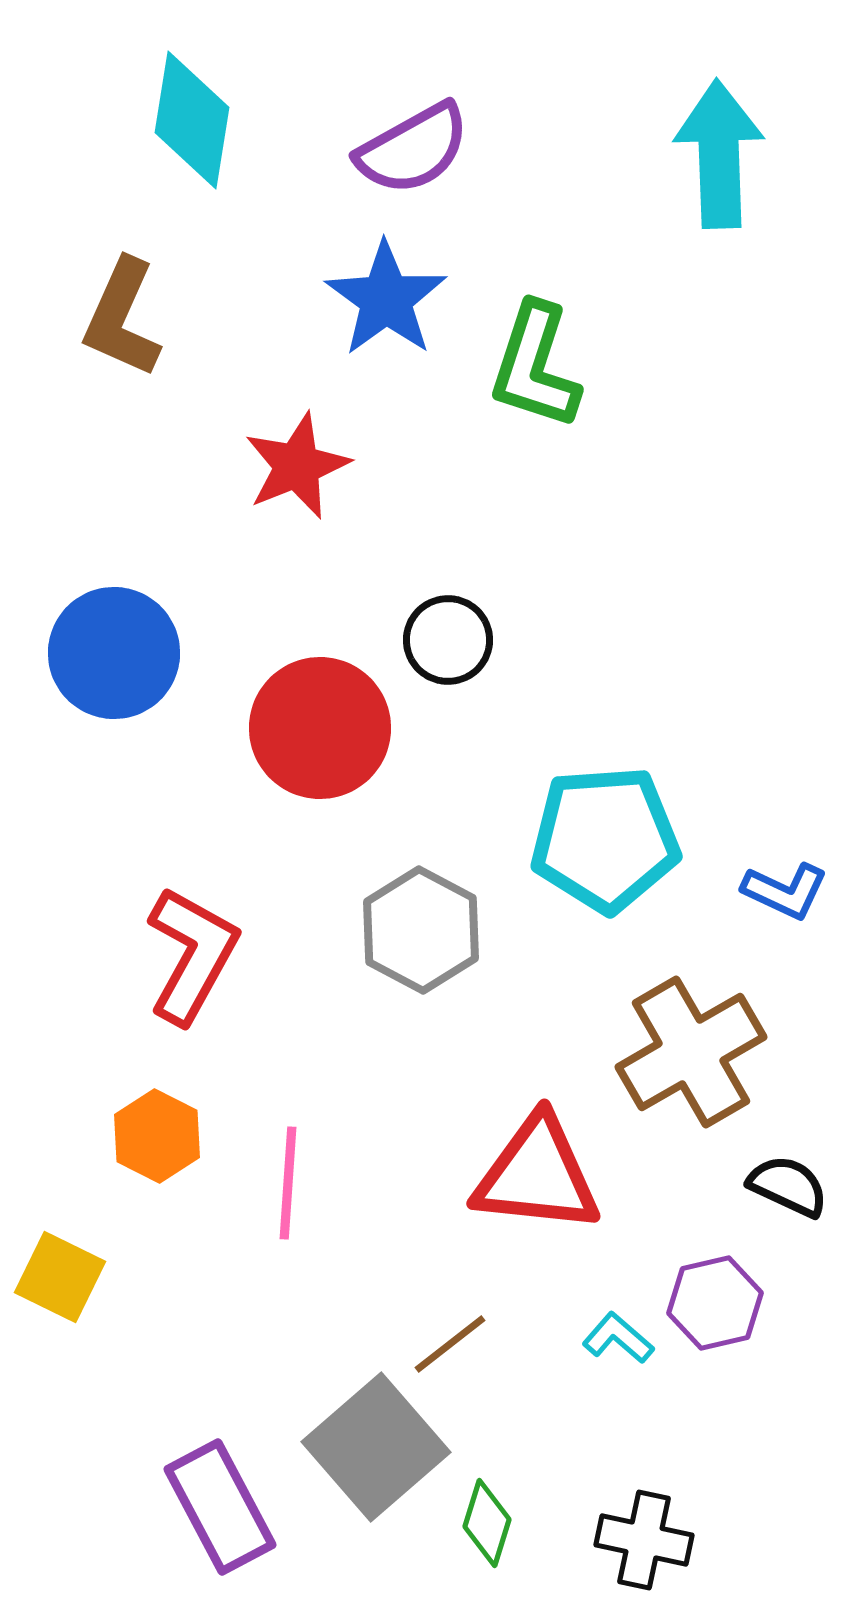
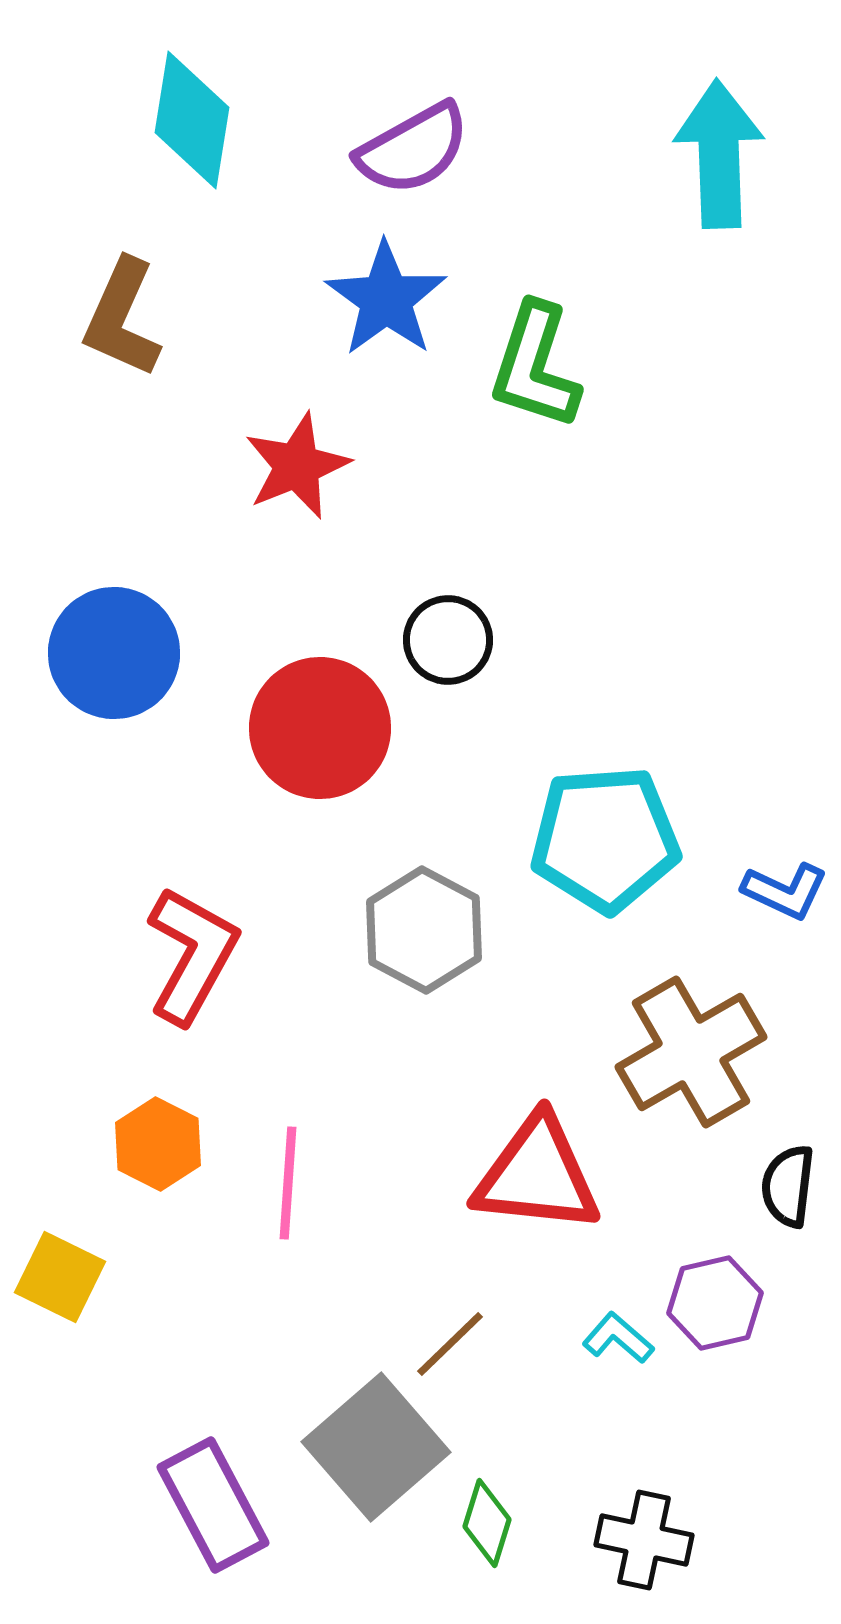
gray hexagon: moved 3 px right
orange hexagon: moved 1 px right, 8 px down
black semicircle: rotated 108 degrees counterclockwise
brown line: rotated 6 degrees counterclockwise
purple rectangle: moved 7 px left, 2 px up
